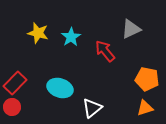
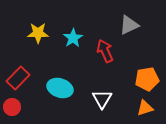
gray triangle: moved 2 px left, 4 px up
yellow star: rotated 15 degrees counterclockwise
cyan star: moved 2 px right, 1 px down
red arrow: rotated 15 degrees clockwise
orange pentagon: rotated 20 degrees counterclockwise
red rectangle: moved 3 px right, 5 px up
white triangle: moved 10 px right, 9 px up; rotated 20 degrees counterclockwise
